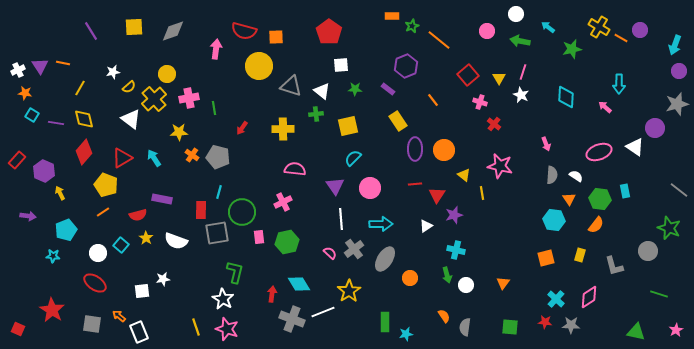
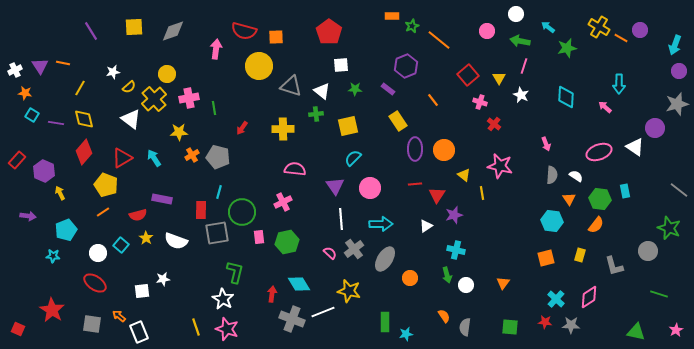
green star at (572, 49): moved 5 px left, 1 px up
white cross at (18, 70): moved 3 px left
pink line at (523, 72): moved 1 px right, 6 px up
orange cross at (192, 155): rotated 24 degrees clockwise
cyan hexagon at (554, 220): moved 2 px left, 1 px down
yellow star at (349, 291): rotated 25 degrees counterclockwise
